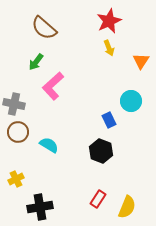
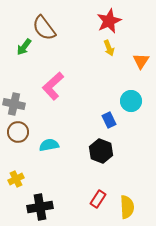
brown semicircle: rotated 12 degrees clockwise
green arrow: moved 12 px left, 15 px up
cyan semicircle: rotated 42 degrees counterclockwise
yellow semicircle: rotated 25 degrees counterclockwise
